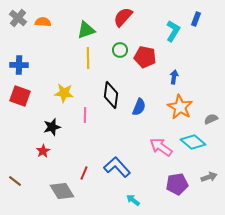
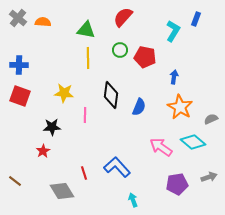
green triangle: rotated 30 degrees clockwise
black star: rotated 12 degrees clockwise
red line: rotated 40 degrees counterclockwise
cyan arrow: rotated 32 degrees clockwise
